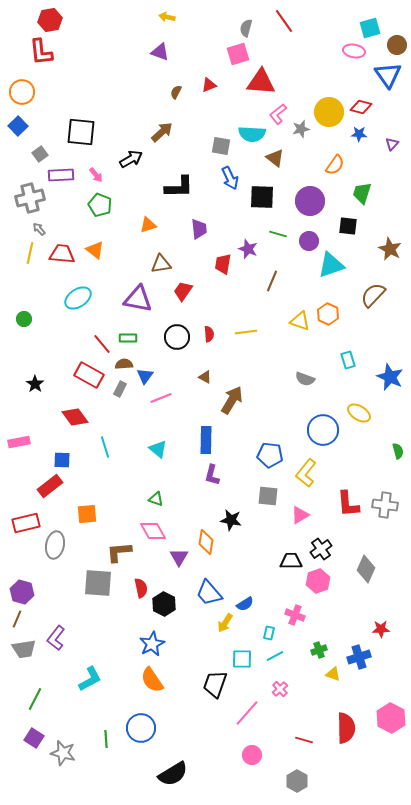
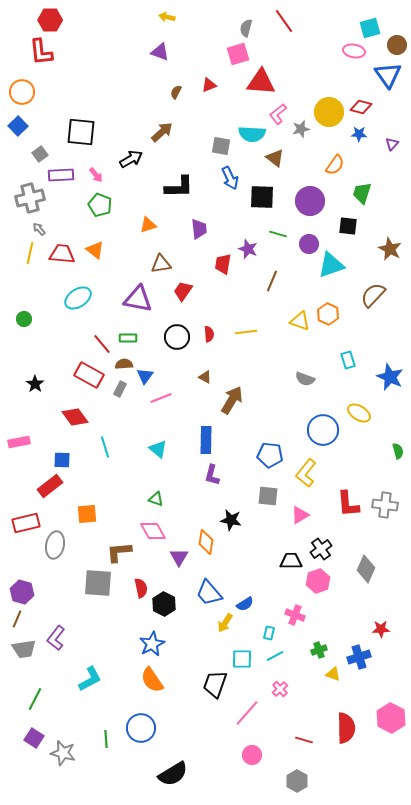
red hexagon at (50, 20): rotated 10 degrees clockwise
purple circle at (309, 241): moved 3 px down
